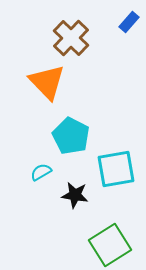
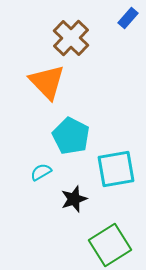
blue rectangle: moved 1 px left, 4 px up
black star: moved 1 px left, 4 px down; rotated 28 degrees counterclockwise
